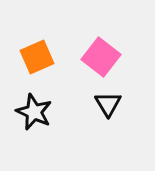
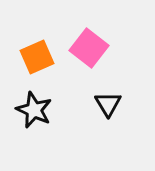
pink square: moved 12 px left, 9 px up
black star: moved 2 px up
